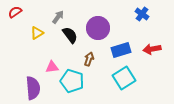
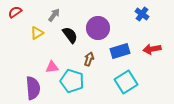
gray arrow: moved 4 px left, 2 px up
blue rectangle: moved 1 px left, 1 px down
cyan square: moved 2 px right, 4 px down
